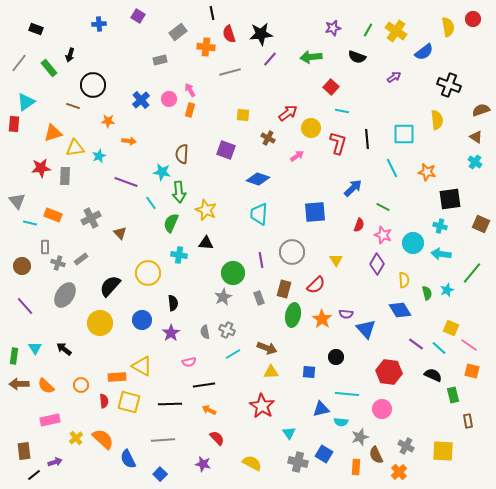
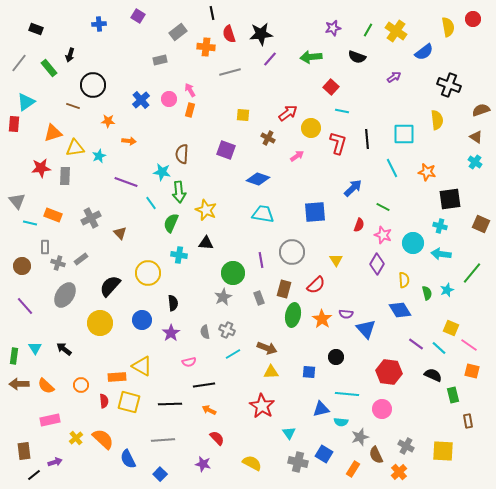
cyan trapezoid at (259, 214): moved 4 px right; rotated 95 degrees clockwise
orange rectangle at (356, 467): moved 3 px left, 2 px down; rotated 28 degrees clockwise
